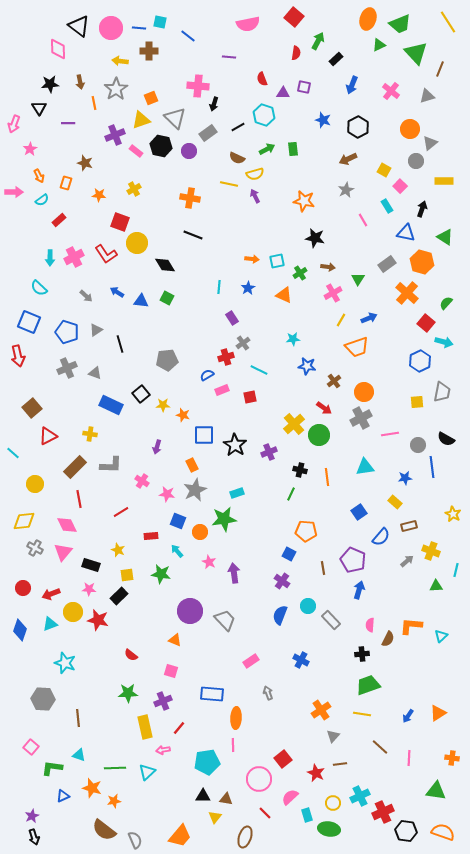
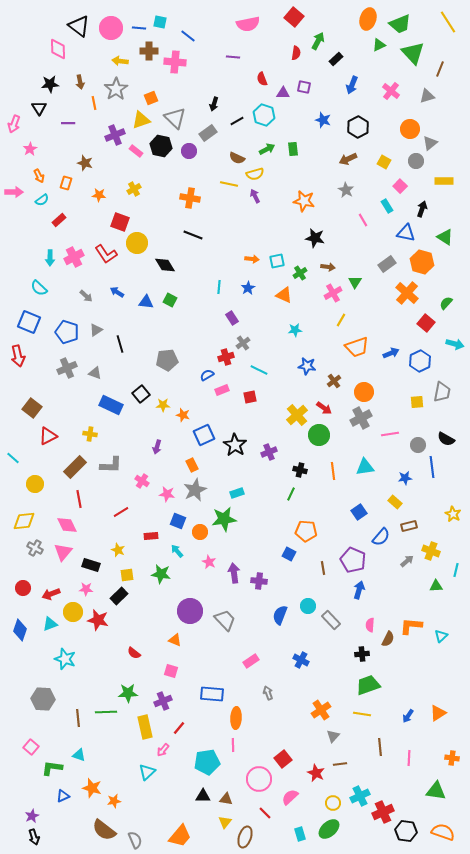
green triangle at (416, 53): moved 3 px left
purple line at (229, 57): moved 4 px right
pink cross at (198, 86): moved 23 px left, 24 px up
black line at (238, 127): moved 1 px left, 6 px up
yellow square at (384, 170): moved 8 px up
gray star at (346, 190): rotated 14 degrees counterclockwise
green triangle at (358, 279): moved 3 px left, 3 px down
green square at (167, 298): moved 3 px right, 2 px down
blue triangle at (141, 301): moved 5 px right, 1 px down
blue arrow at (369, 318): moved 22 px right, 35 px down
cyan star at (293, 339): moved 2 px right, 9 px up
cyan arrow at (444, 342): moved 11 px right, 2 px down
brown square at (32, 408): rotated 12 degrees counterclockwise
yellow cross at (294, 424): moved 3 px right, 9 px up
blue square at (204, 435): rotated 25 degrees counterclockwise
cyan line at (13, 453): moved 5 px down
orange line at (327, 477): moved 6 px right, 6 px up
purple cross at (282, 581): moved 23 px left; rotated 28 degrees counterclockwise
pink star at (89, 589): moved 3 px left
red semicircle at (131, 655): moved 3 px right, 2 px up
cyan star at (65, 663): moved 4 px up
brown line at (380, 747): rotated 42 degrees clockwise
pink arrow at (163, 750): rotated 40 degrees counterclockwise
green line at (115, 768): moved 9 px left, 56 px up
cyan rectangle at (307, 815): moved 7 px left, 19 px down
yellow triangle at (215, 817): moved 10 px right, 5 px down
green ellipse at (329, 829): rotated 50 degrees counterclockwise
